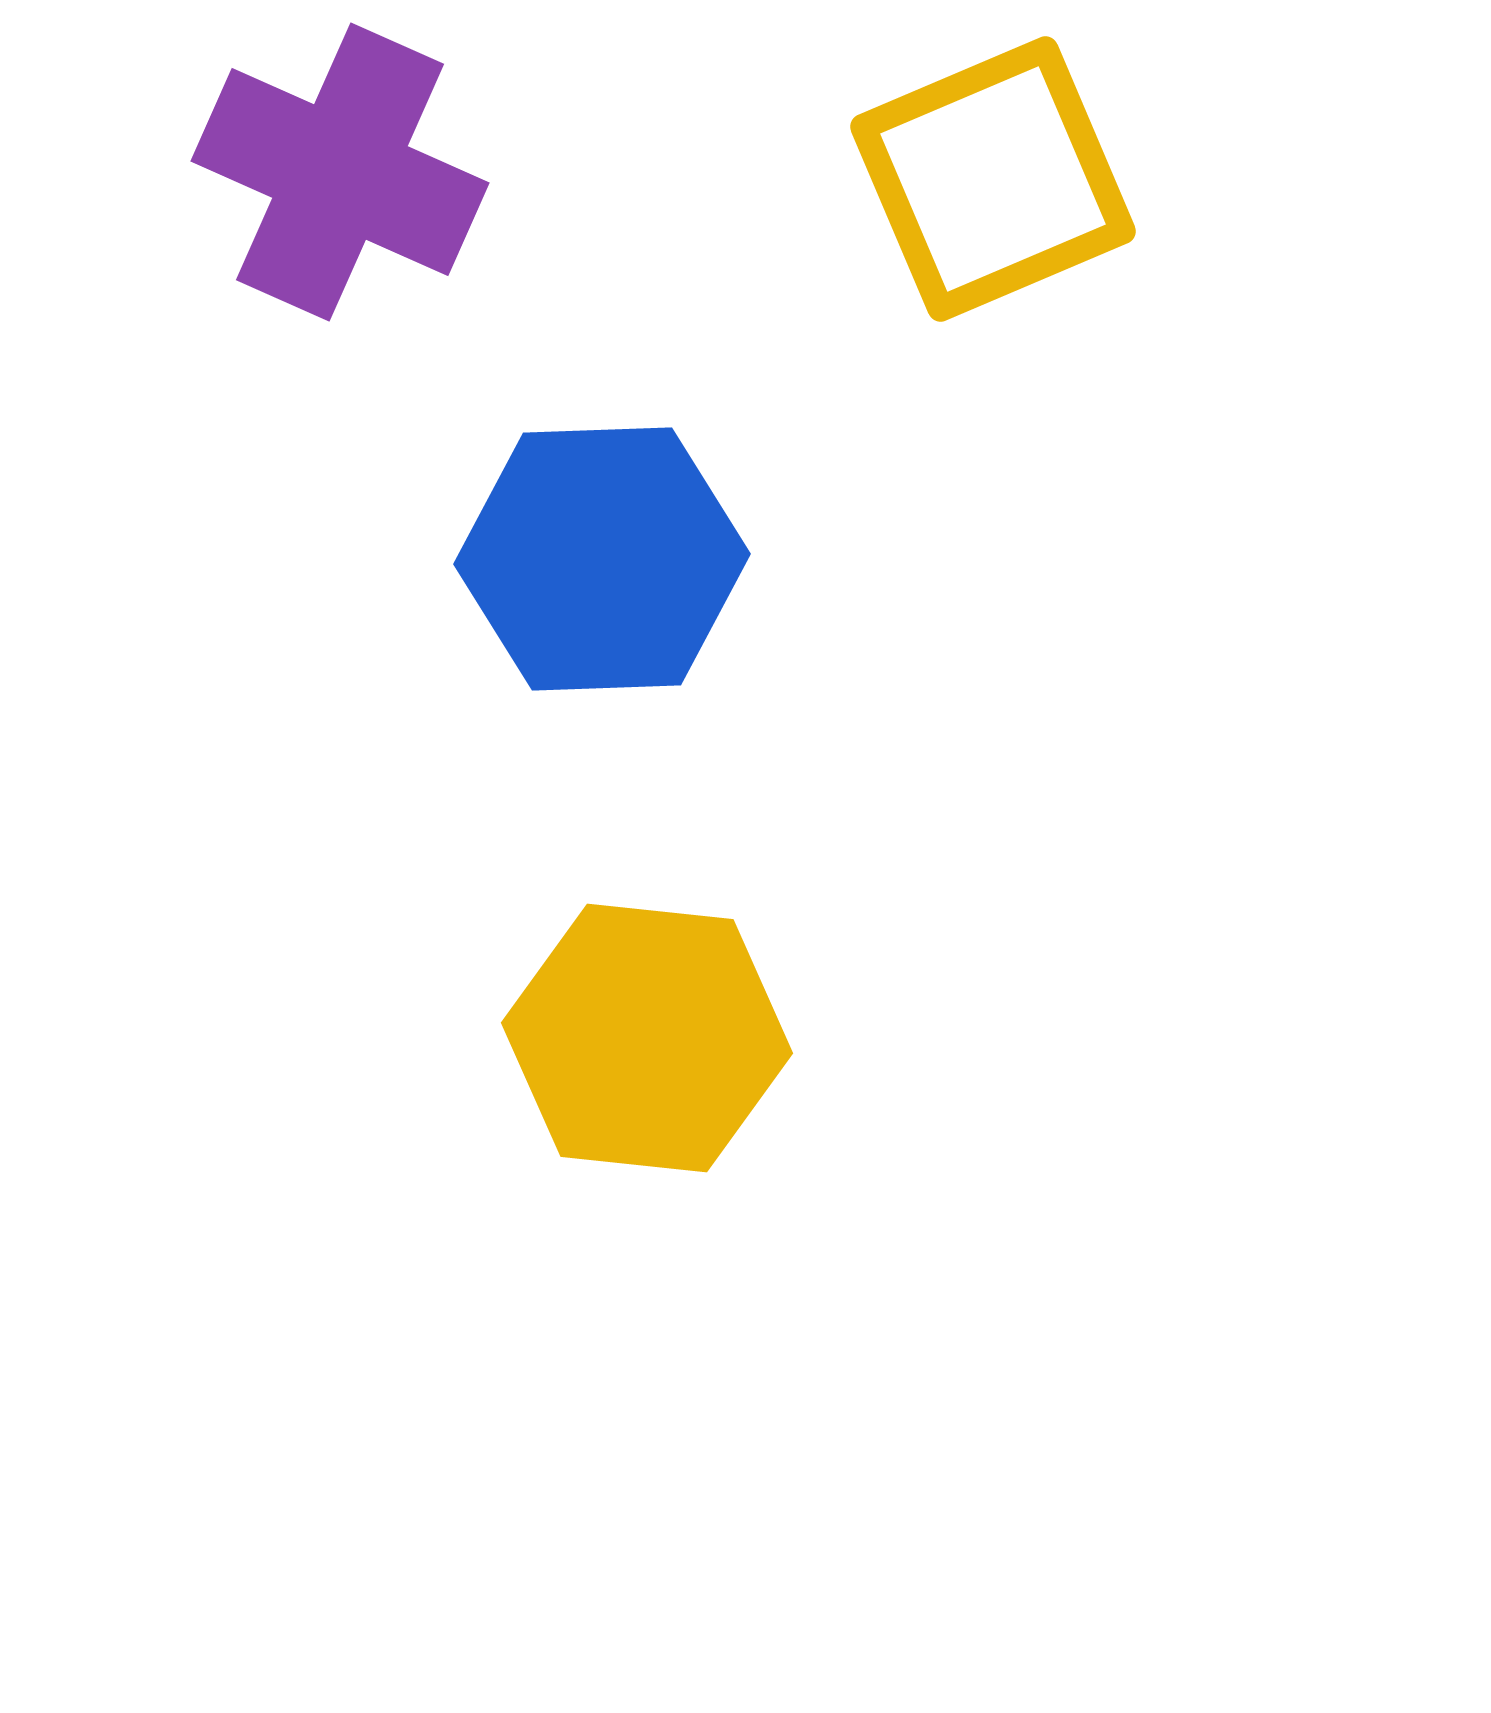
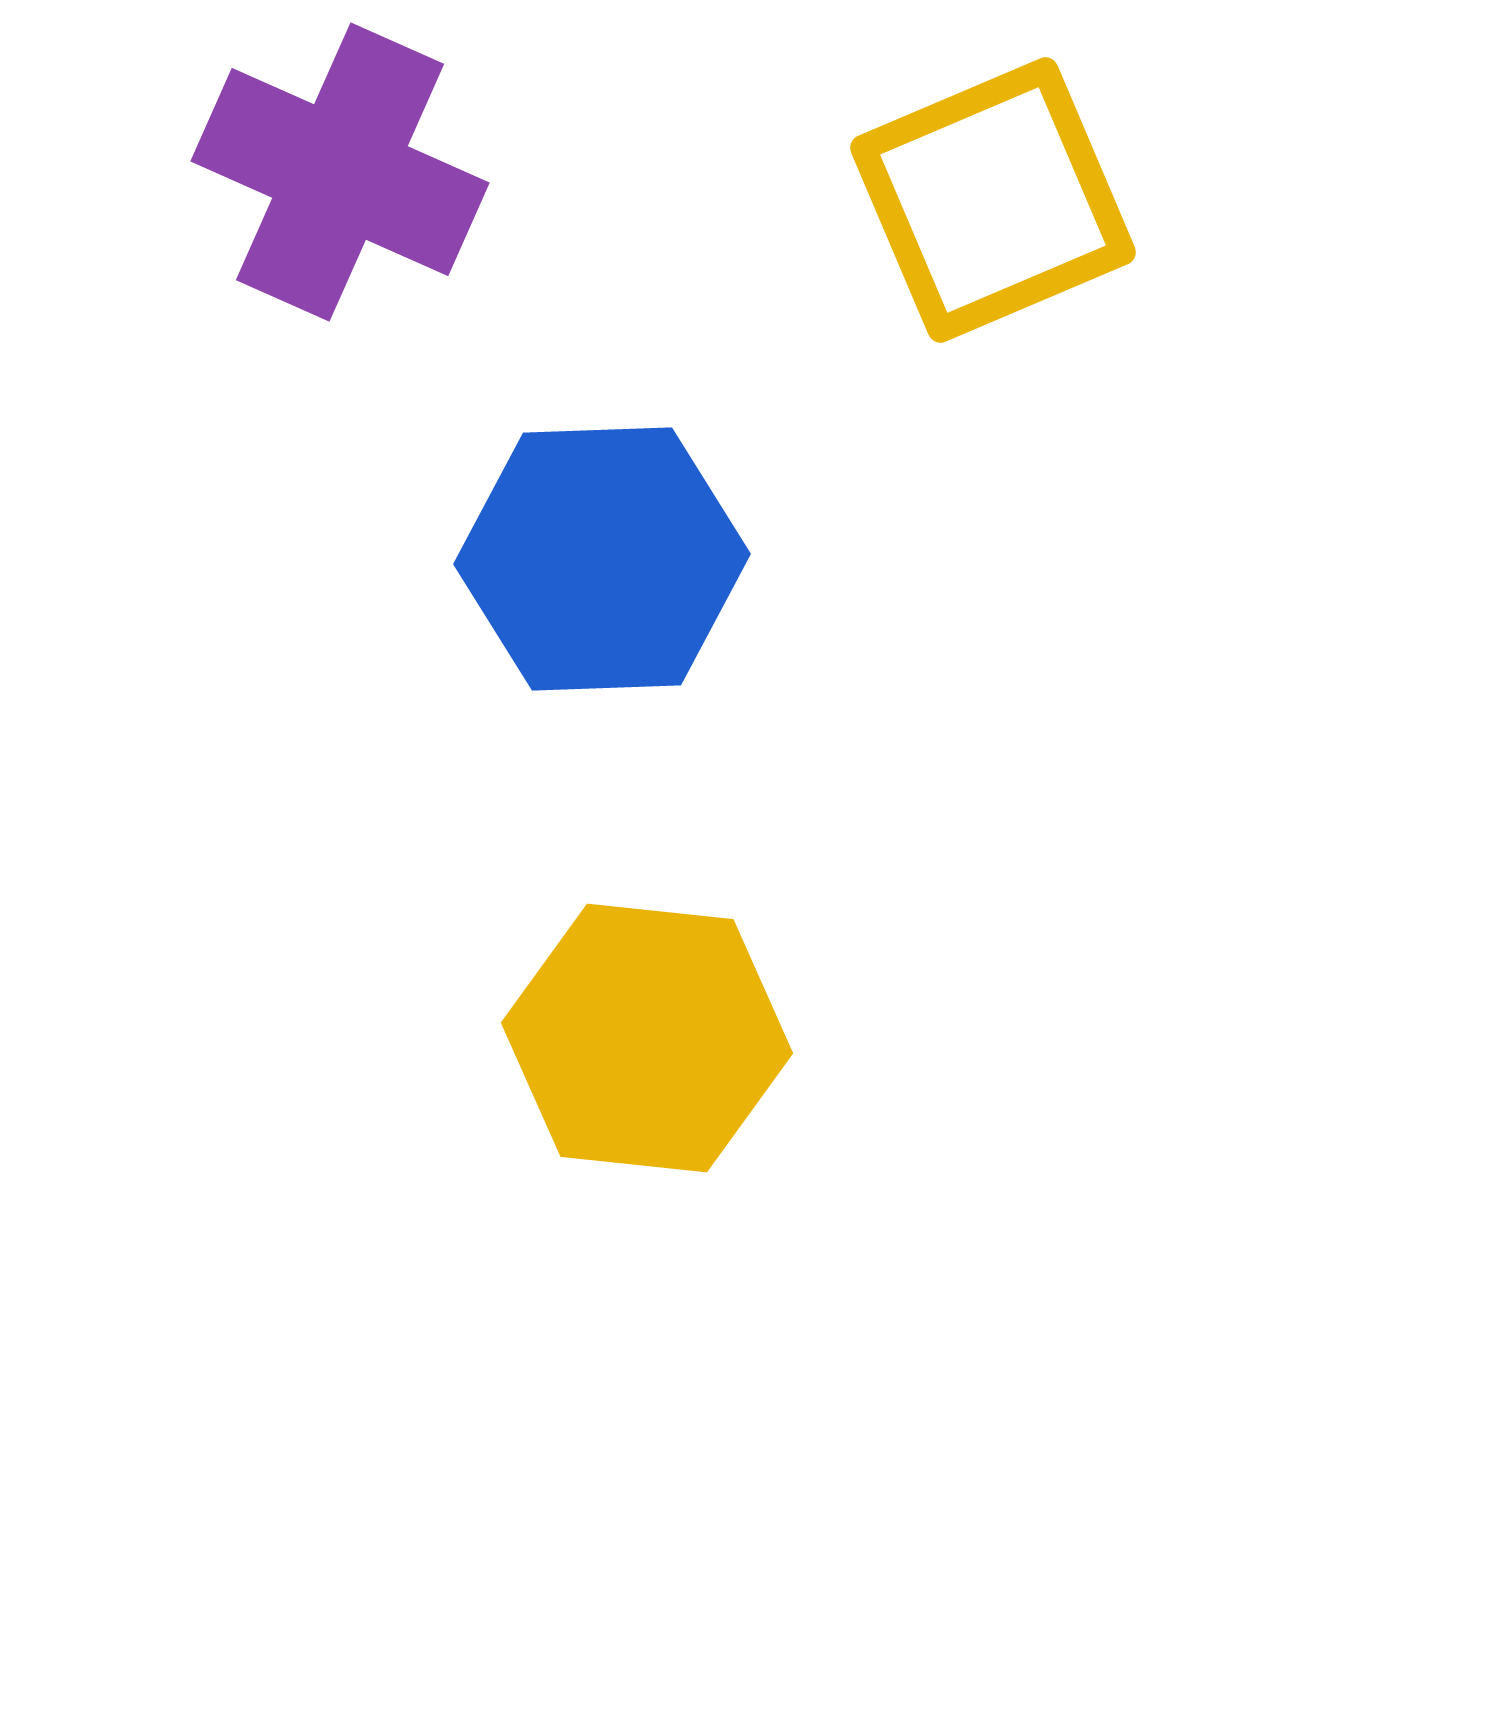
yellow square: moved 21 px down
